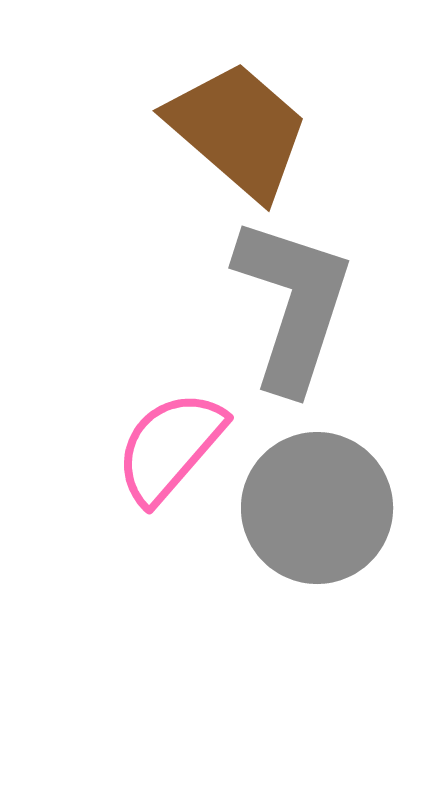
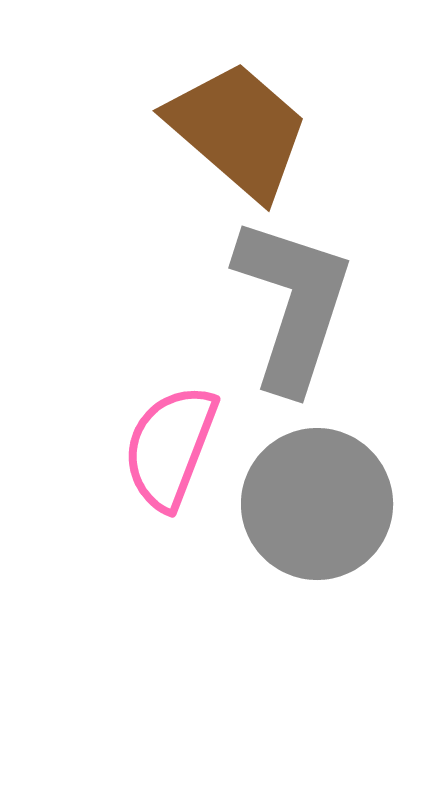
pink semicircle: rotated 20 degrees counterclockwise
gray circle: moved 4 px up
